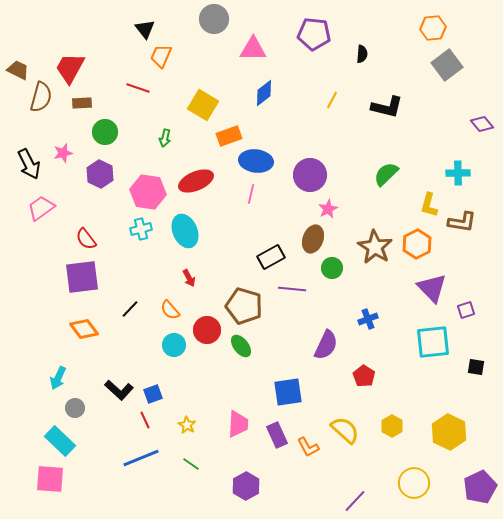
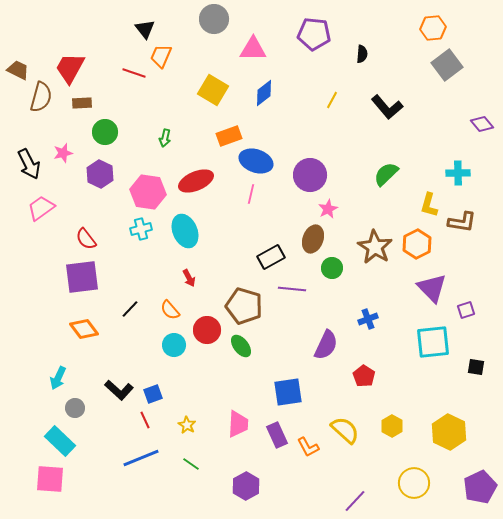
red line at (138, 88): moved 4 px left, 15 px up
yellow square at (203, 105): moved 10 px right, 15 px up
black L-shape at (387, 107): rotated 36 degrees clockwise
blue ellipse at (256, 161): rotated 12 degrees clockwise
